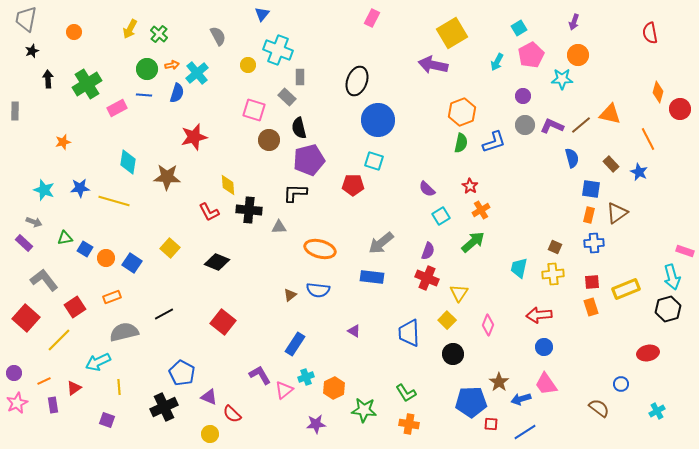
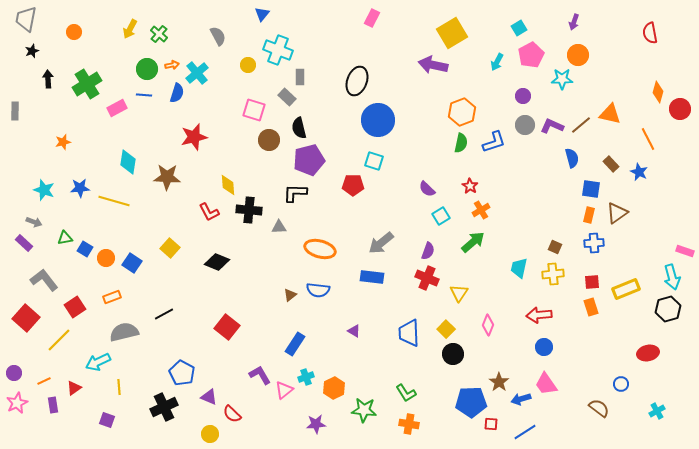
yellow square at (447, 320): moved 1 px left, 9 px down
red square at (223, 322): moved 4 px right, 5 px down
